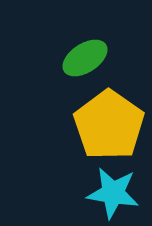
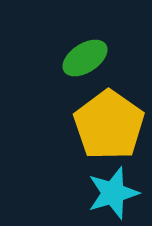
cyan star: rotated 26 degrees counterclockwise
